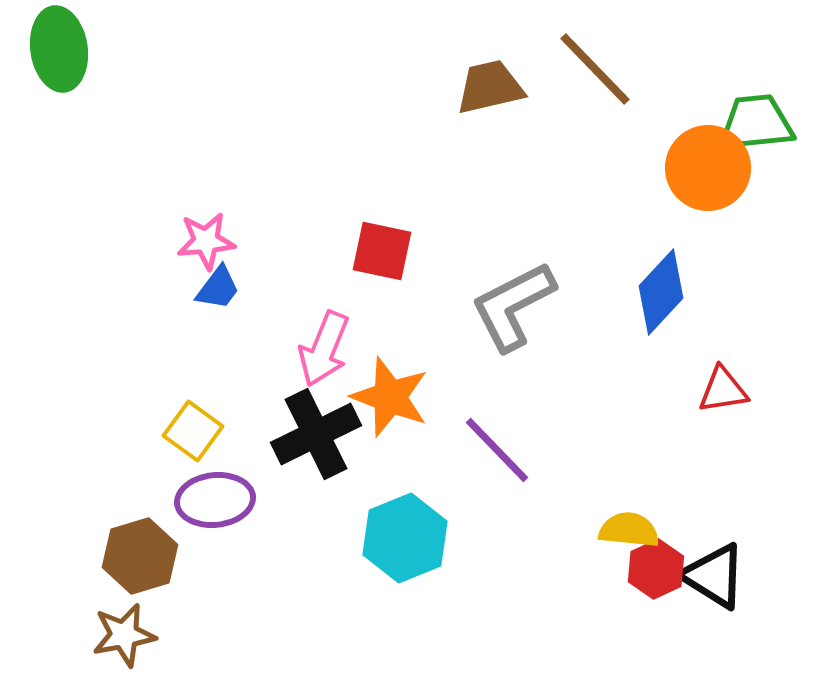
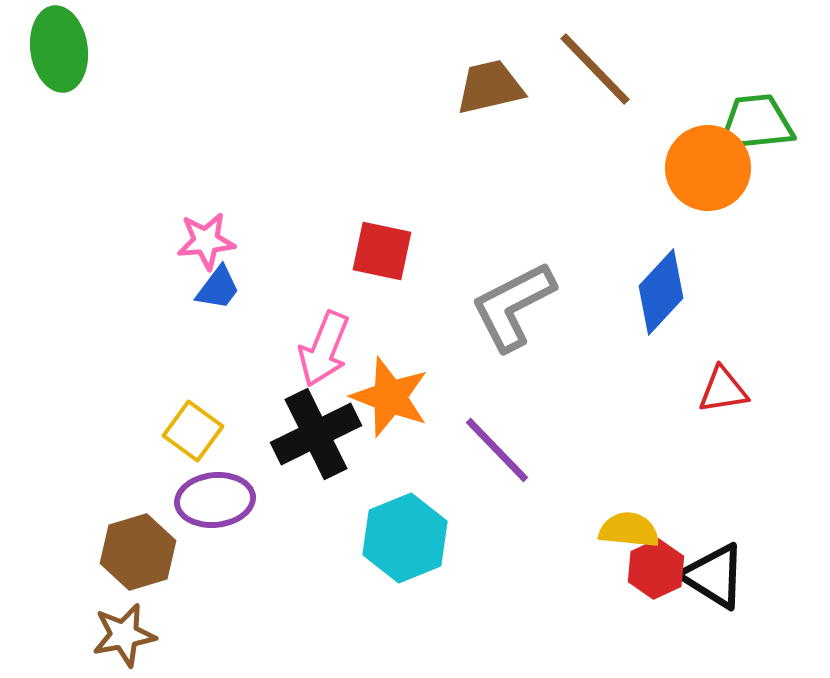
brown hexagon: moved 2 px left, 4 px up
